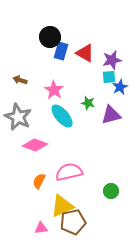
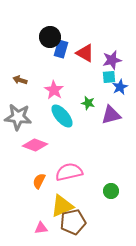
blue rectangle: moved 2 px up
gray star: rotated 20 degrees counterclockwise
